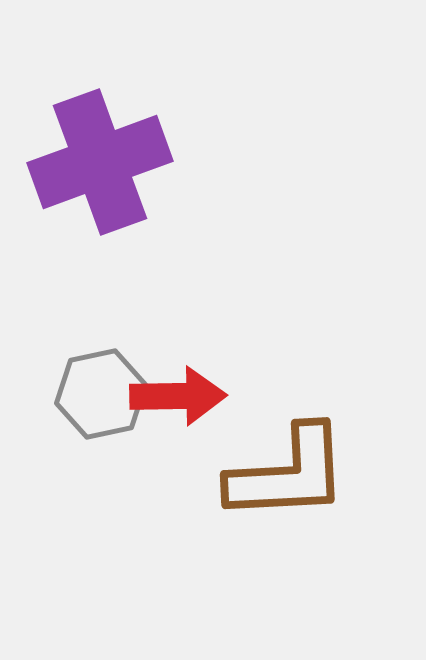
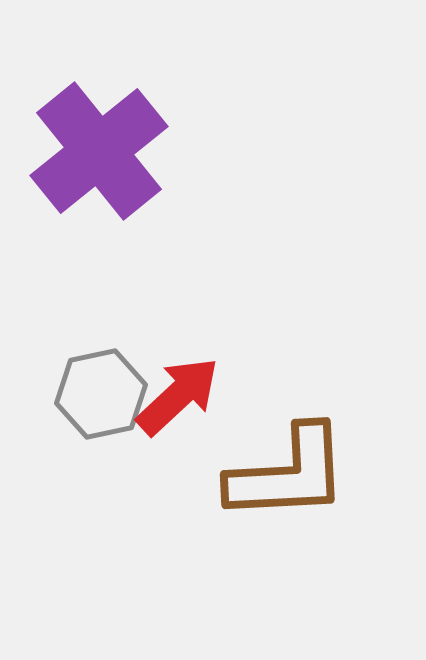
purple cross: moved 1 px left, 11 px up; rotated 19 degrees counterclockwise
red arrow: rotated 42 degrees counterclockwise
